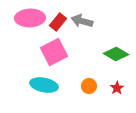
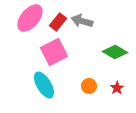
pink ellipse: rotated 48 degrees counterclockwise
green diamond: moved 1 px left, 2 px up
cyan ellipse: rotated 48 degrees clockwise
